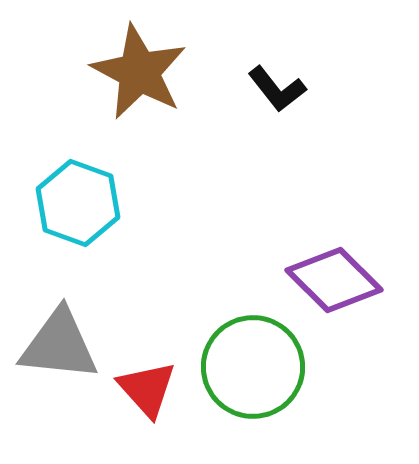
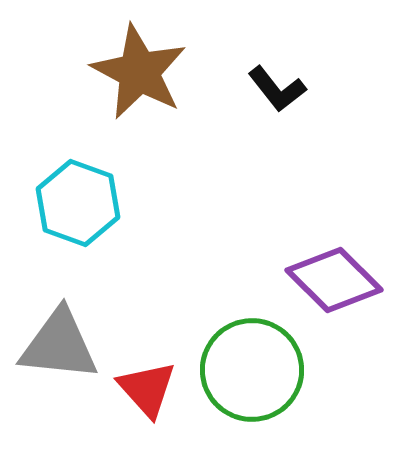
green circle: moved 1 px left, 3 px down
